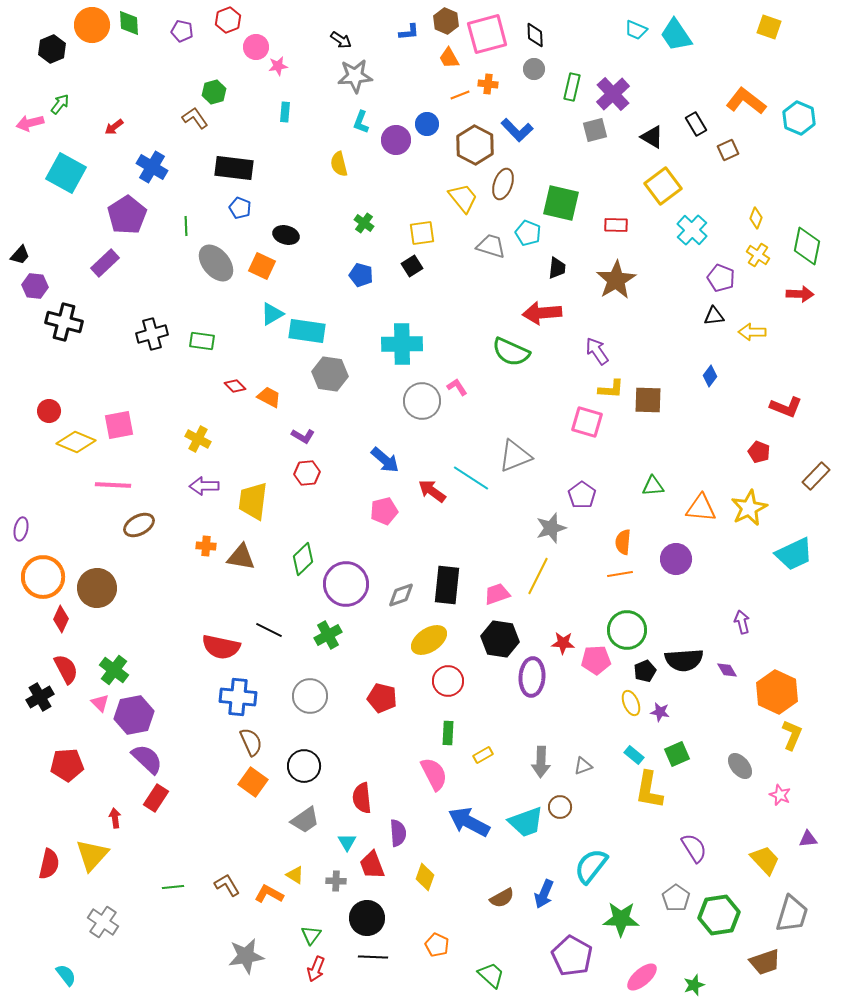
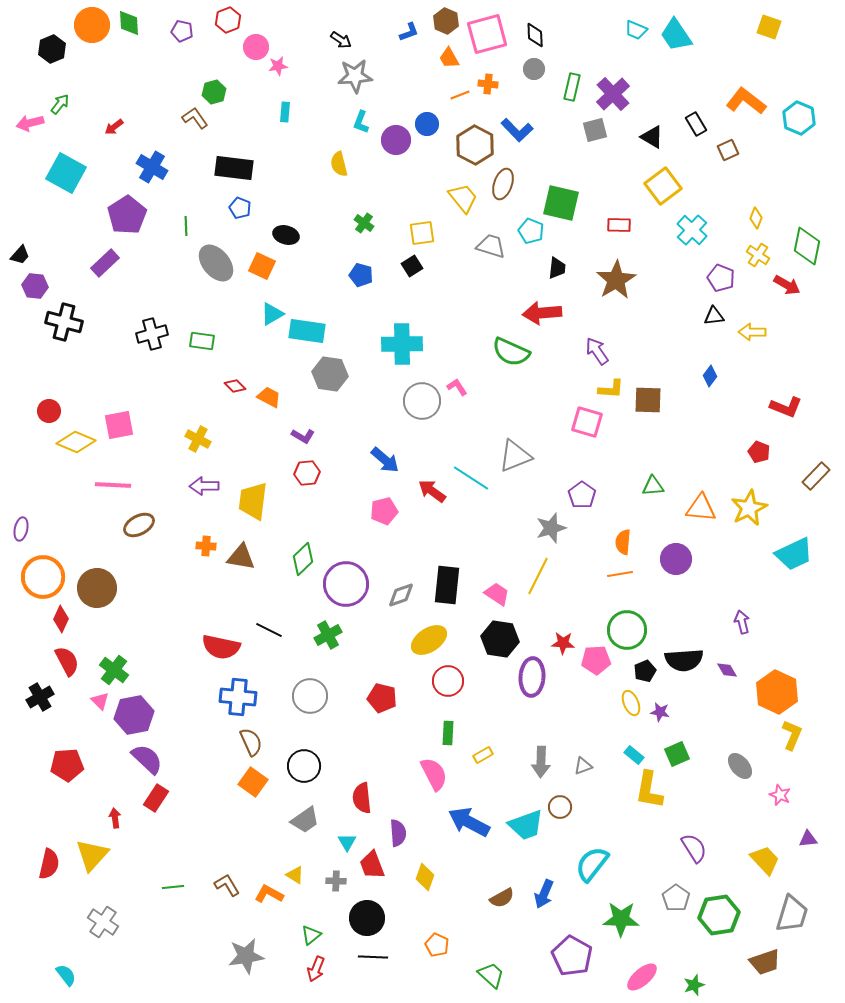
blue L-shape at (409, 32): rotated 15 degrees counterclockwise
red rectangle at (616, 225): moved 3 px right
cyan pentagon at (528, 233): moved 3 px right, 2 px up
red arrow at (800, 294): moved 13 px left, 9 px up; rotated 28 degrees clockwise
pink trapezoid at (497, 594): rotated 52 degrees clockwise
red semicircle at (66, 669): moved 1 px right, 8 px up
pink triangle at (100, 703): moved 2 px up
cyan trapezoid at (526, 822): moved 3 px down
cyan semicircle at (591, 866): moved 1 px right, 2 px up
green triangle at (311, 935): rotated 15 degrees clockwise
